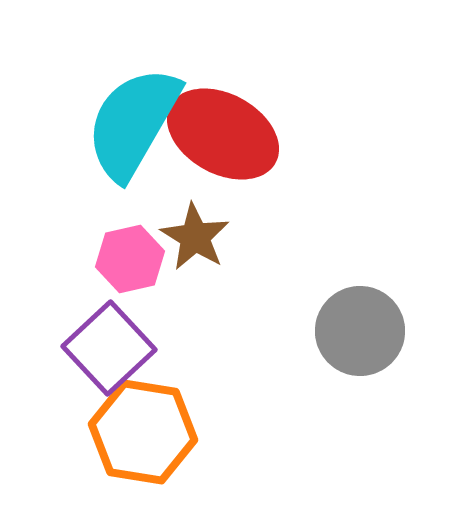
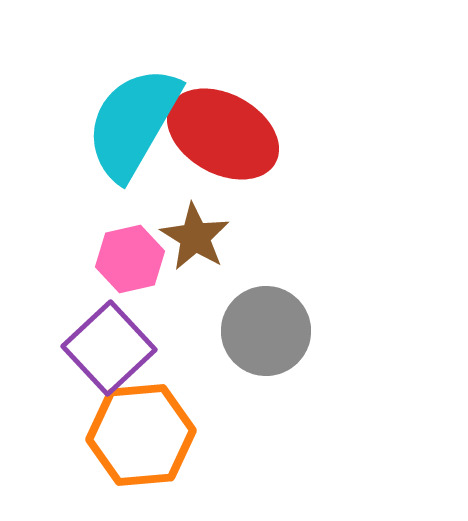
gray circle: moved 94 px left
orange hexagon: moved 2 px left, 3 px down; rotated 14 degrees counterclockwise
